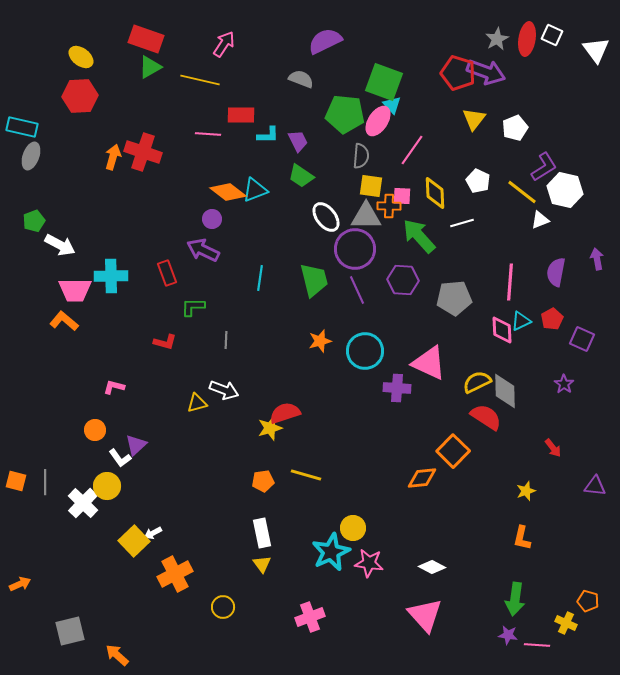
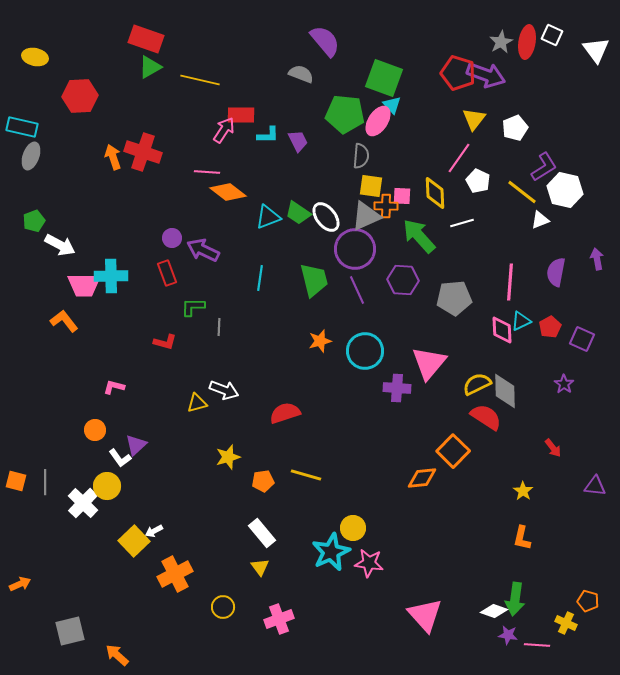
gray star at (497, 39): moved 4 px right, 3 px down
red ellipse at (527, 39): moved 3 px down
purple semicircle at (325, 41): rotated 76 degrees clockwise
pink arrow at (224, 44): moved 86 px down
yellow ellipse at (81, 57): moved 46 px left; rotated 25 degrees counterclockwise
purple arrow at (486, 72): moved 3 px down
gray semicircle at (301, 79): moved 5 px up
green square at (384, 82): moved 4 px up
pink line at (208, 134): moved 1 px left, 38 px down
pink line at (412, 150): moved 47 px right, 8 px down
orange arrow at (113, 157): rotated 35 degrees counterclockwise
green trapezoid at (301, 176): moved 3 px left, 37 px down
cyan triangle at (255, 190): moved 13 px right, 27 px down
orange cross at (389, 206): moved 3 px left
gray triangle at (366, 216): rotated 24 degrees counterclockwise
purple circle at (212, 219): moved 40 px left, 19 px down
pink trapezoid at (75, 290): moved 9 px right, 5 px up
red pentagon at (552, 319): moved 2 px left, 8 px down
orange L-shape at (64, 321): rotated 12 degrees clockwise
gray line at (226, 340): moved 7 px left, 13 px up
pink triangle at (429, 363): rotated 45 degrees clockwise
yellow semicircle at (477, 382): moved 2 px down
yellow star at (270, 428): moved 42 px left, 29 px down
yellow star at (526, 491): moved 3 px left; rotated 18 degrees counterclockwise
white arrow at (153, 533): moved 1 px right, 2 px up
white rectangle at (262, 533): rotated 28 degrees counterclockwise
yellow triangle at (262, 564): moved 2 px left, 3 px down
white diamond at (432, 567): moved 62 px right, 44 px down; rotated 8 degrees counterclockwise
pink cross at (310, 617): moved 31 px left, 2 px down
